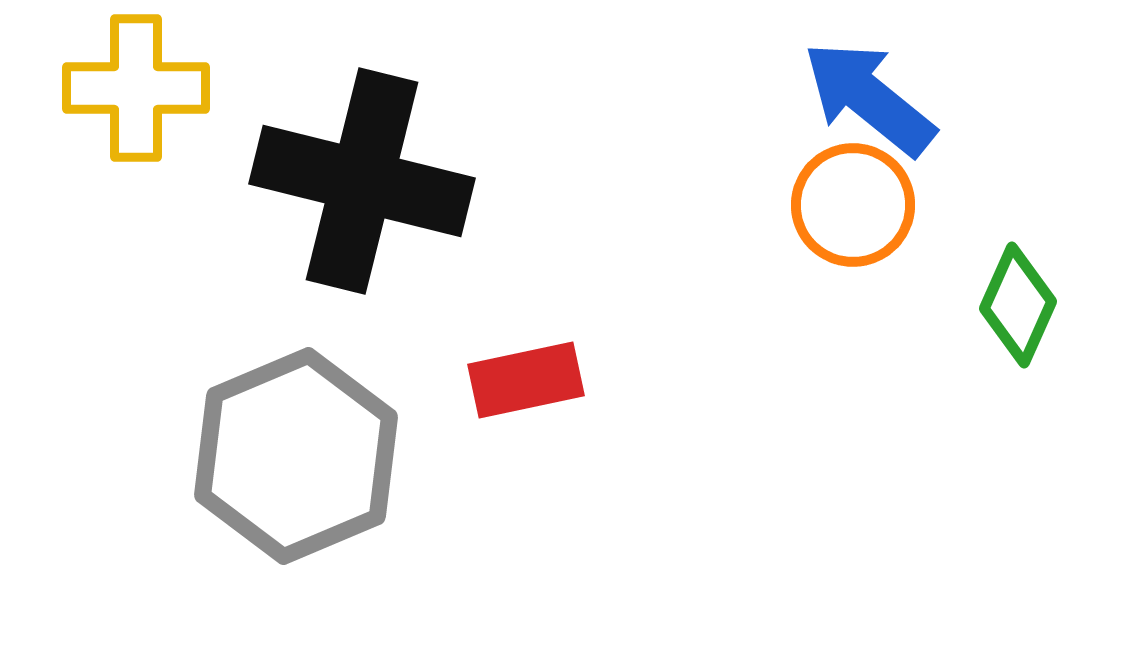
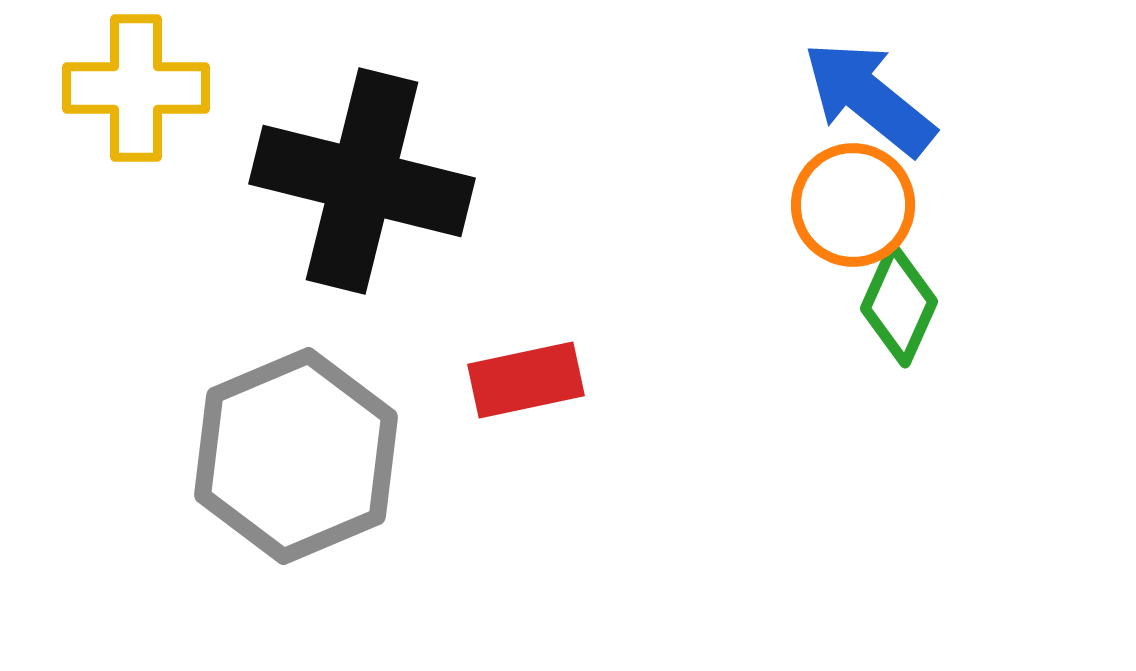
green diamond: moved 119 px left
